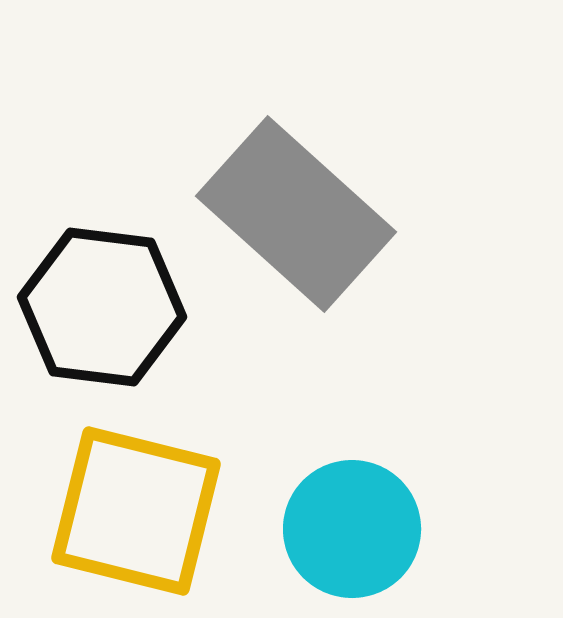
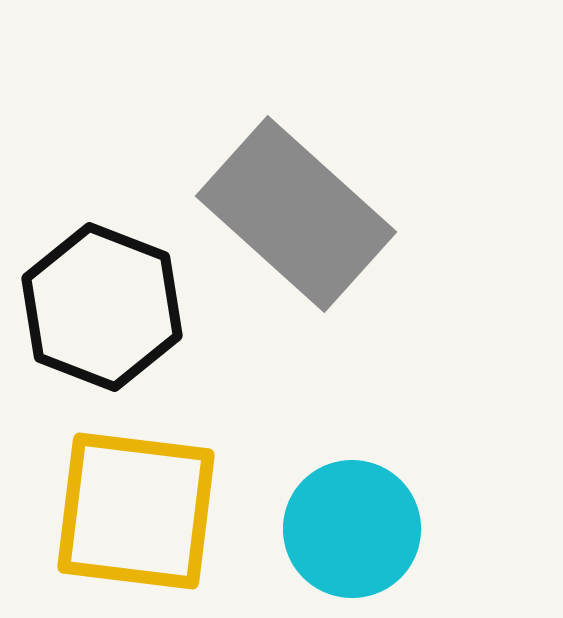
black hexagon: rotated 14 degrees clockwise
yellow square: rotated 7 degrees counterclockwise
